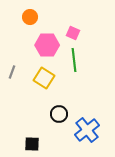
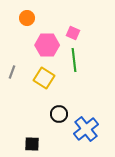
orange circle: moved 3 px left, 1 px down
blue cross: moved 1 px left, 1 px up
